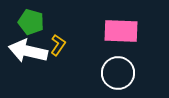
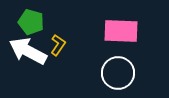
white arrow: rotated 15 degrees clockwise
